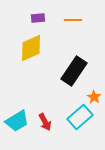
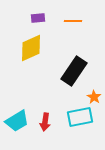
orange line: moved 1 px down
cyan rectangle: rotated 30 degrees clockwise
red arrow: rotated 36 degrees clockwise
